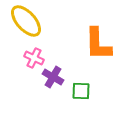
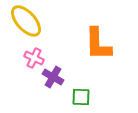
green square: moved 6 px down
